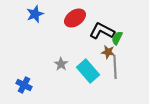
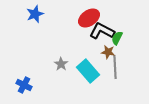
red ellipse: moved 14 px right
